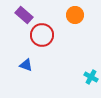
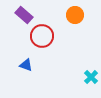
red circle: moved 1 px down
cyan cross: rotated 16 degrees clockwise
